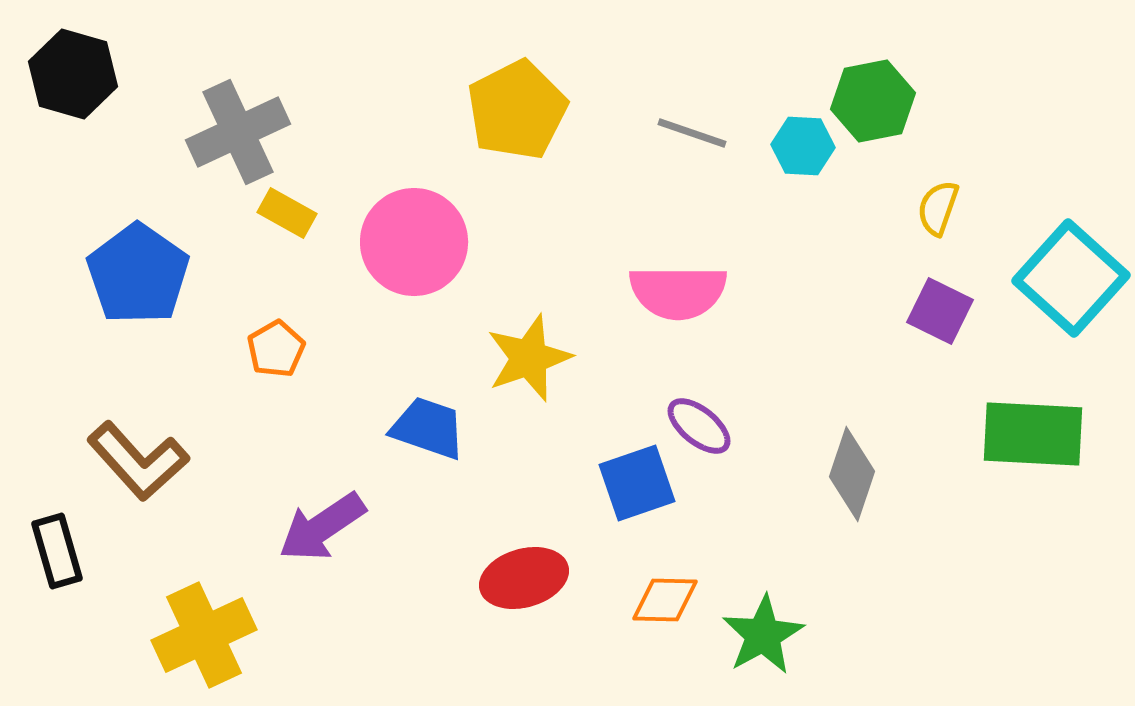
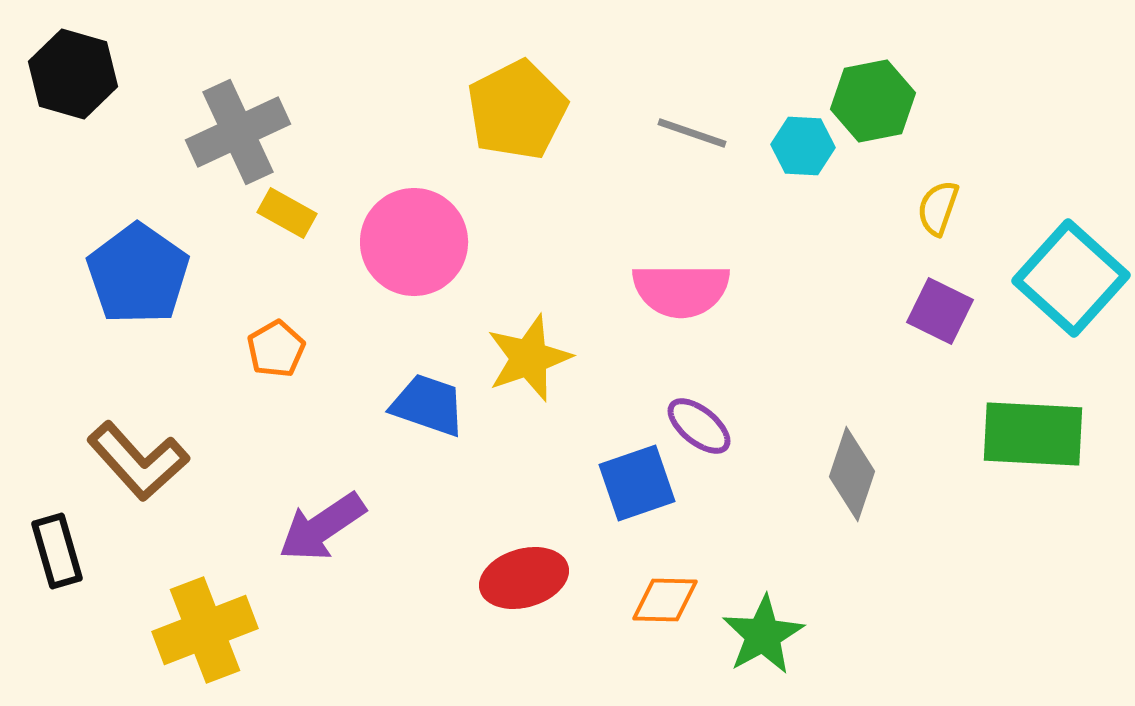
pink semicircle: moved 3 px right, 2 px up
blue trapezoid: moved 23 px up
yellow cross: moved 1 px right, 5 px up; rotated 4 degrees clockwise
